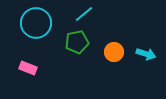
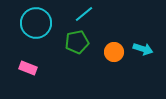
cyan arrow: moved 3 px left, 5 px up
